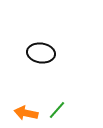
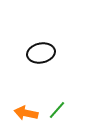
black ellipse: rotated 20 degrees counterclockwise
